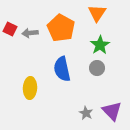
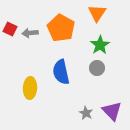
blue semicircle: moved 1 px left, 3 px down
